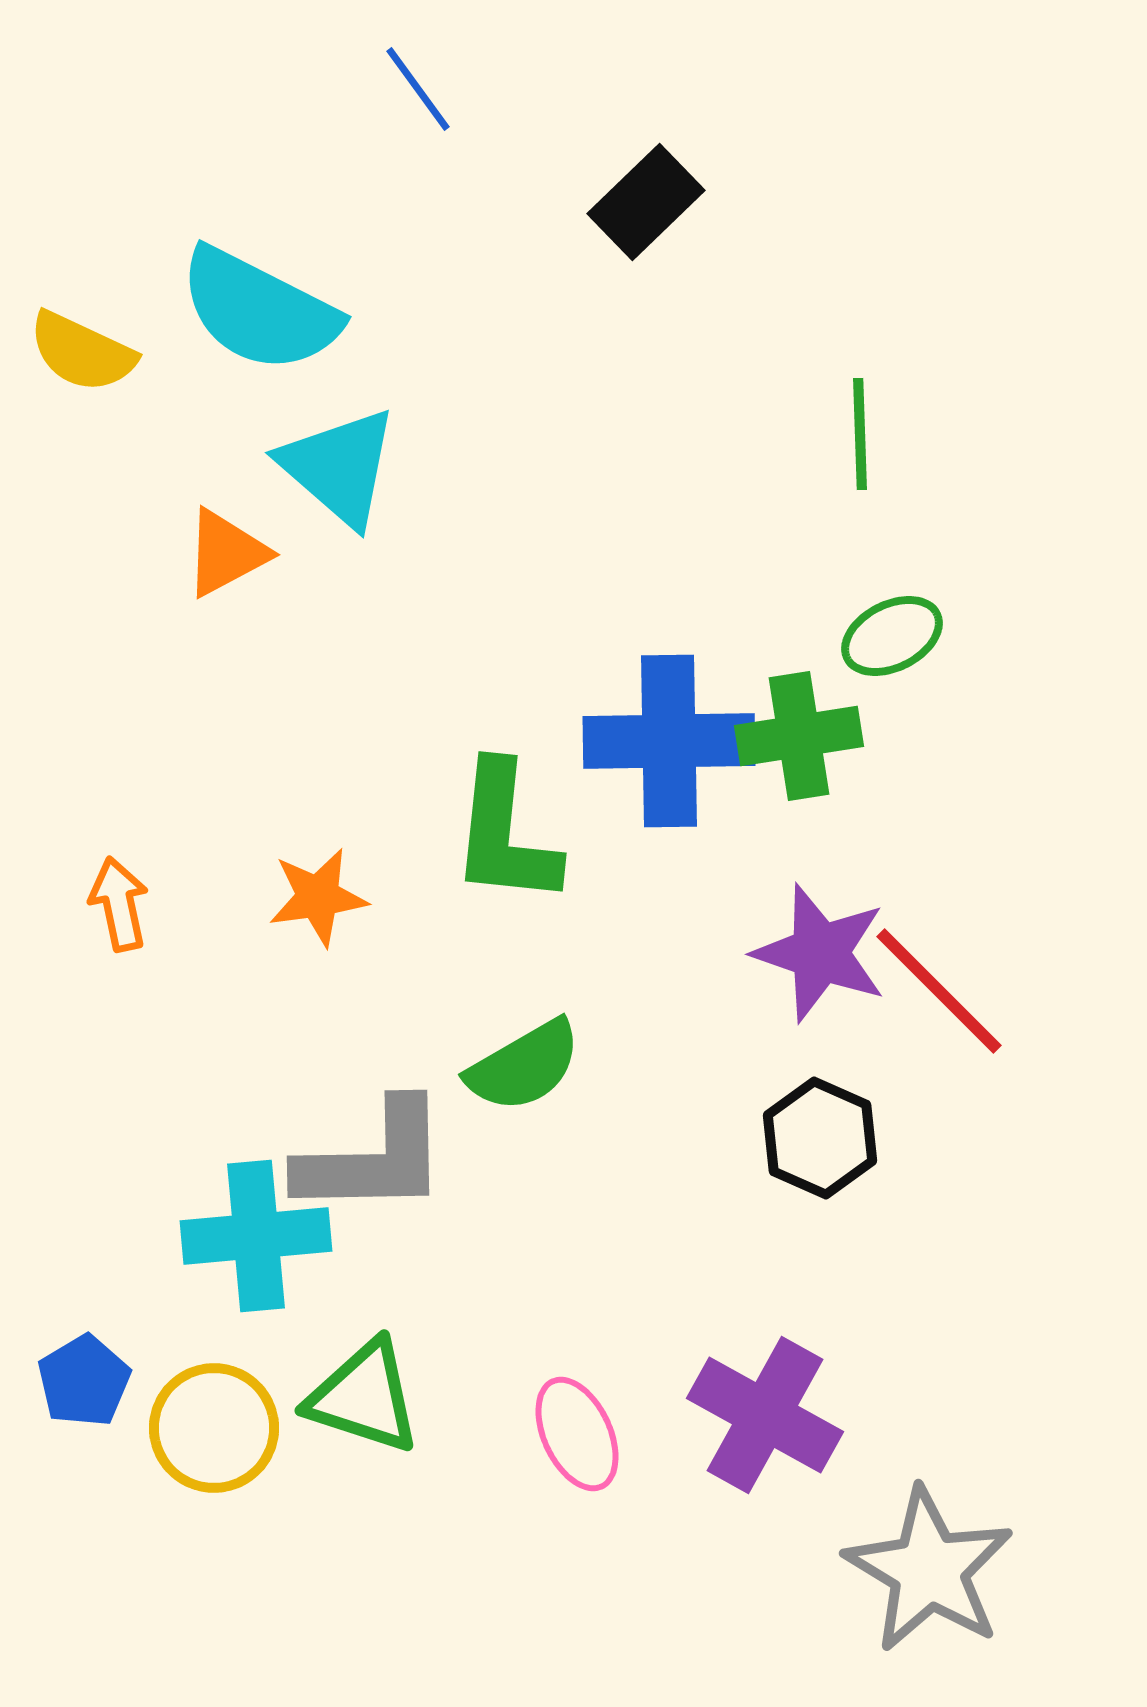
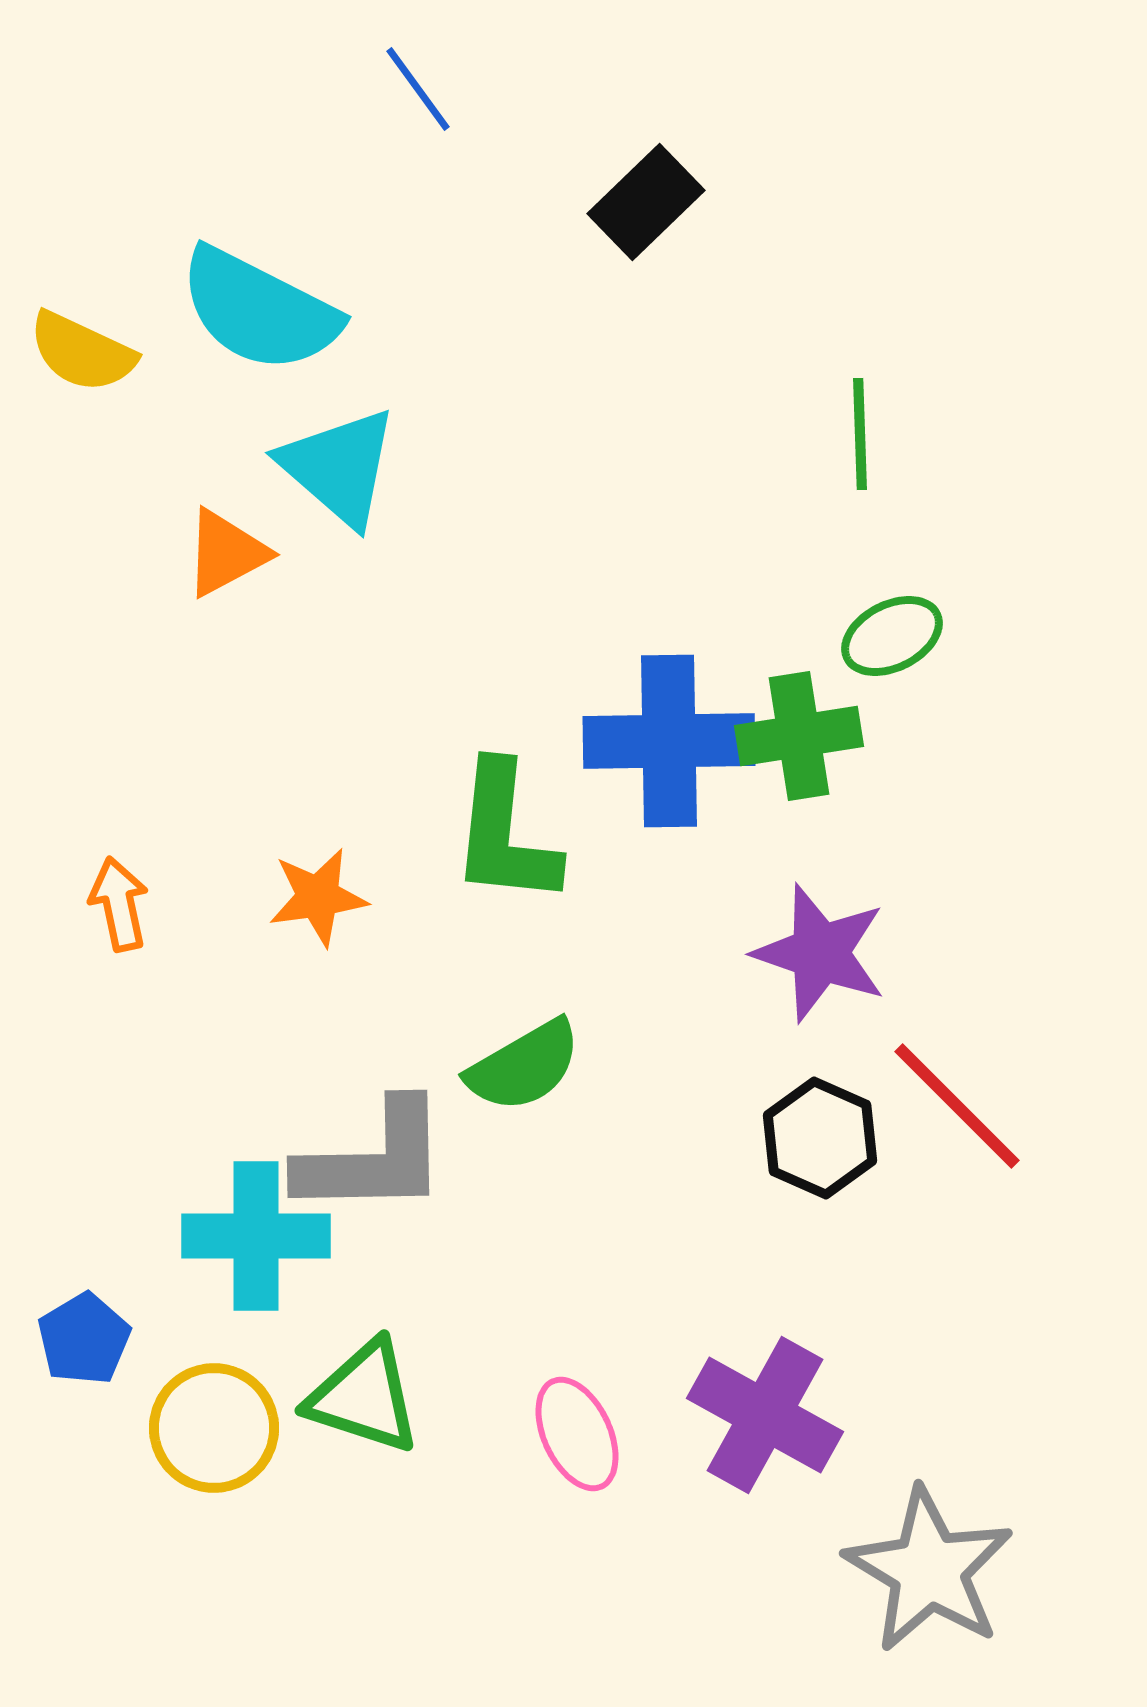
red line: moved 18 px right, 115 px down
cyan cross: rotated 5 degrees clockwise
blue pentagon: moved 42 px up
